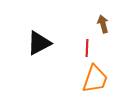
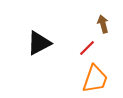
red line: rotated 42 degrees clockwise
